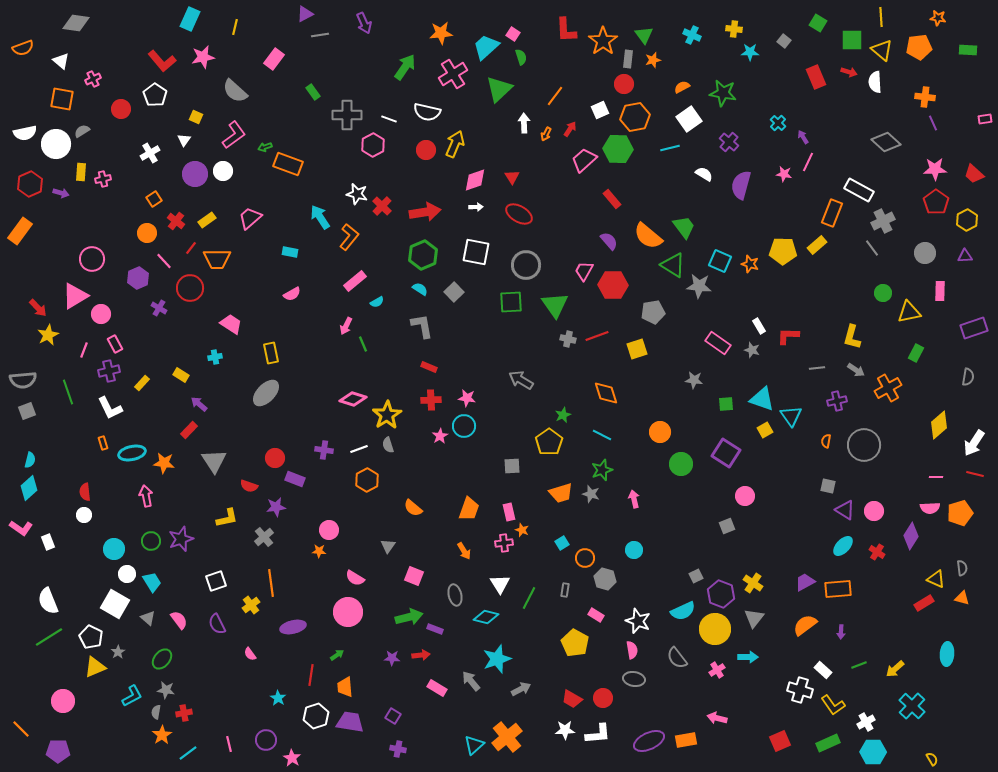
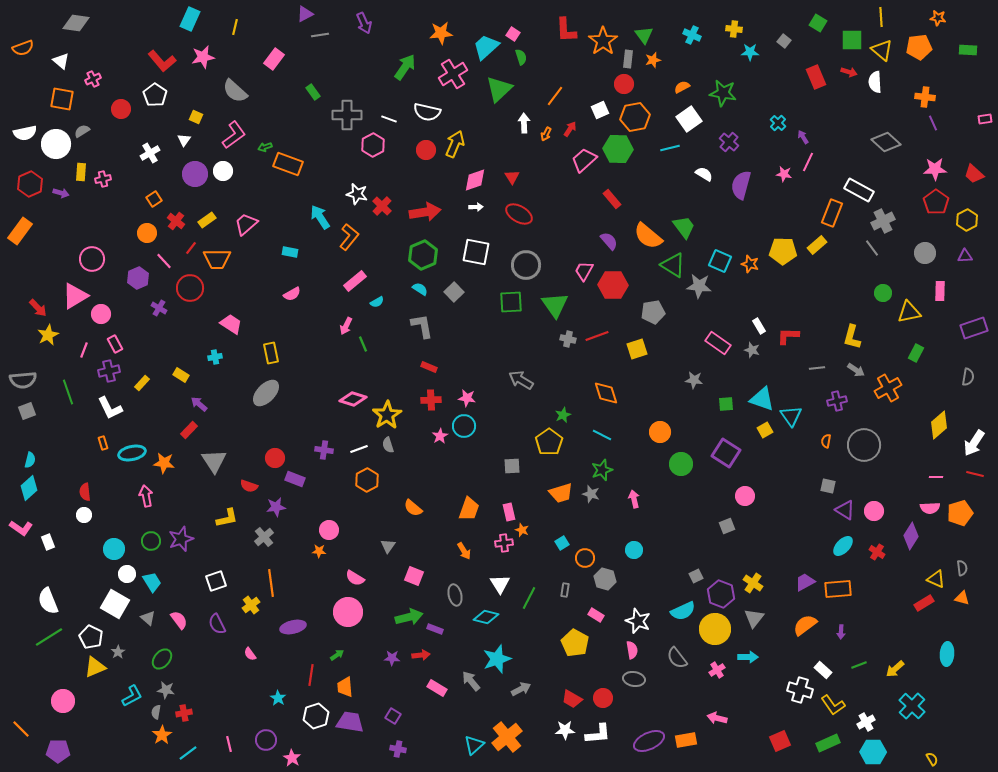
pink trapezoid at (250, 218): moved 4 px left, 6 px down
